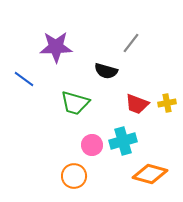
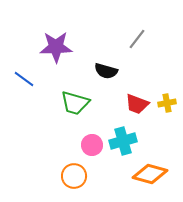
gray line: moved 6 px right, 4 px up
